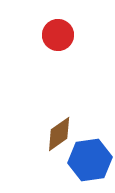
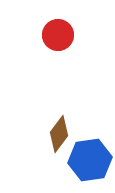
brown diamond: rotated 18 degrees counterclockwise
